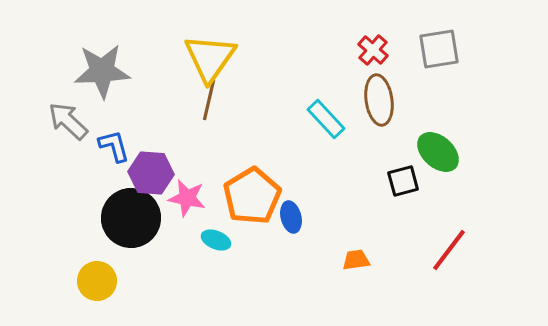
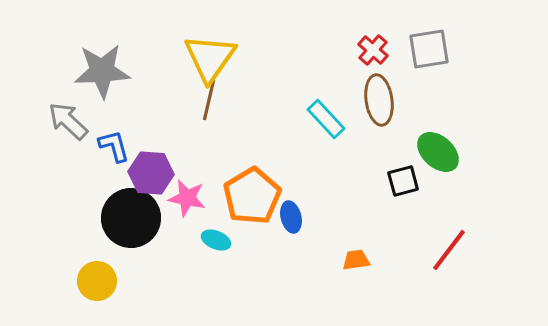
gray square: moved 10 px left
